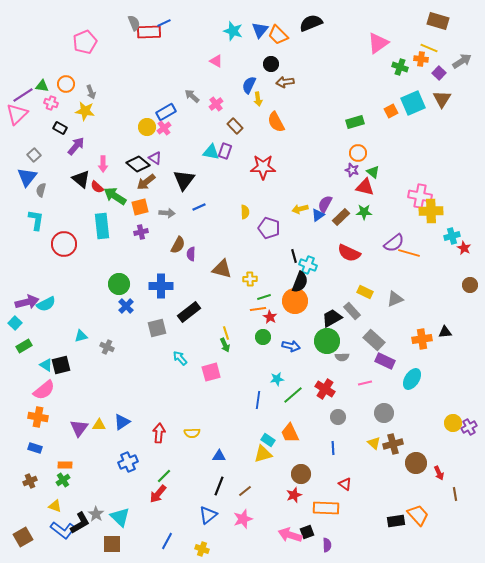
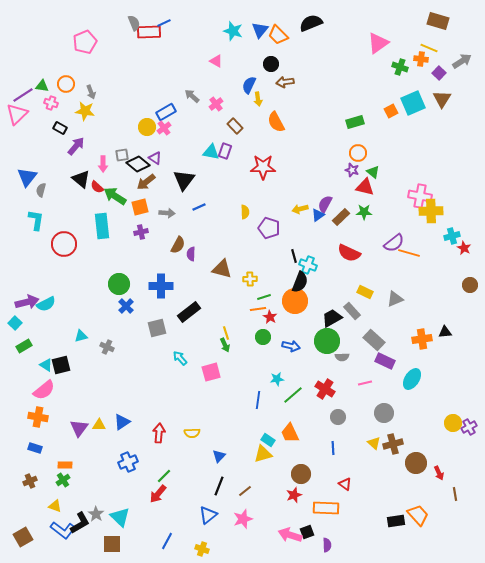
gray square at (34, 155): moved 88 px right; rotated 32 degrees clockwise
blue triangle at (219, 456): rotated 48 degrees counterclockwise
